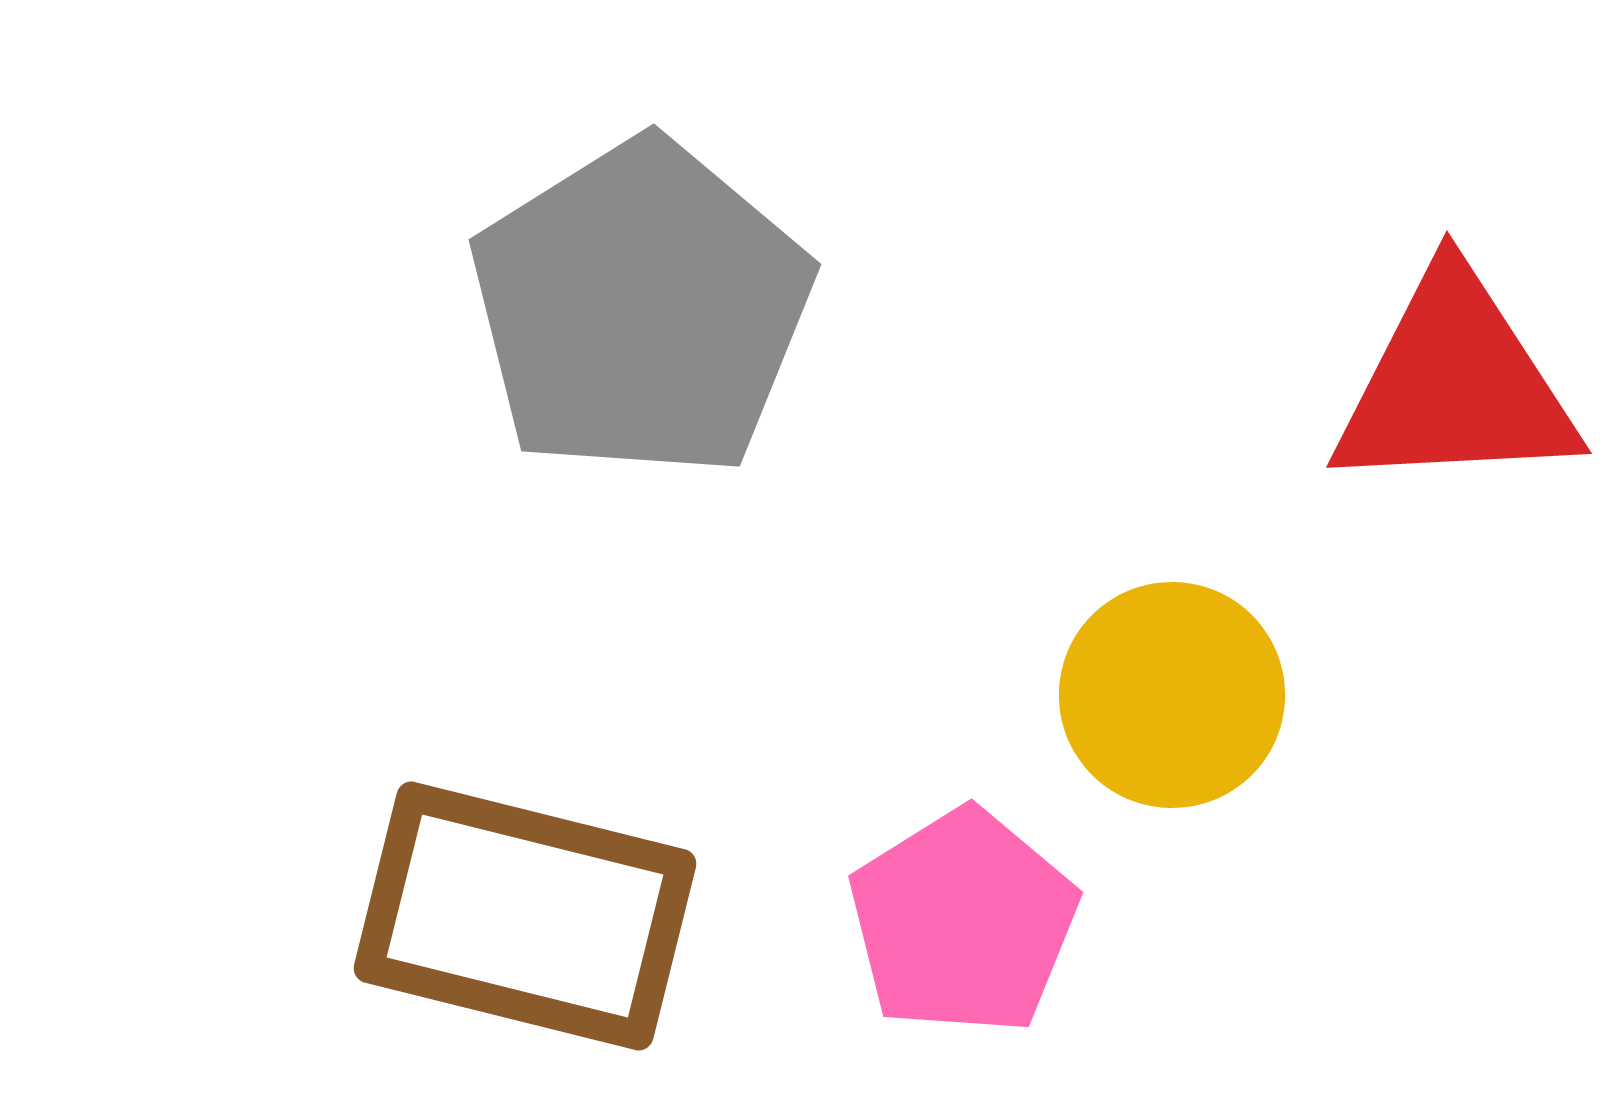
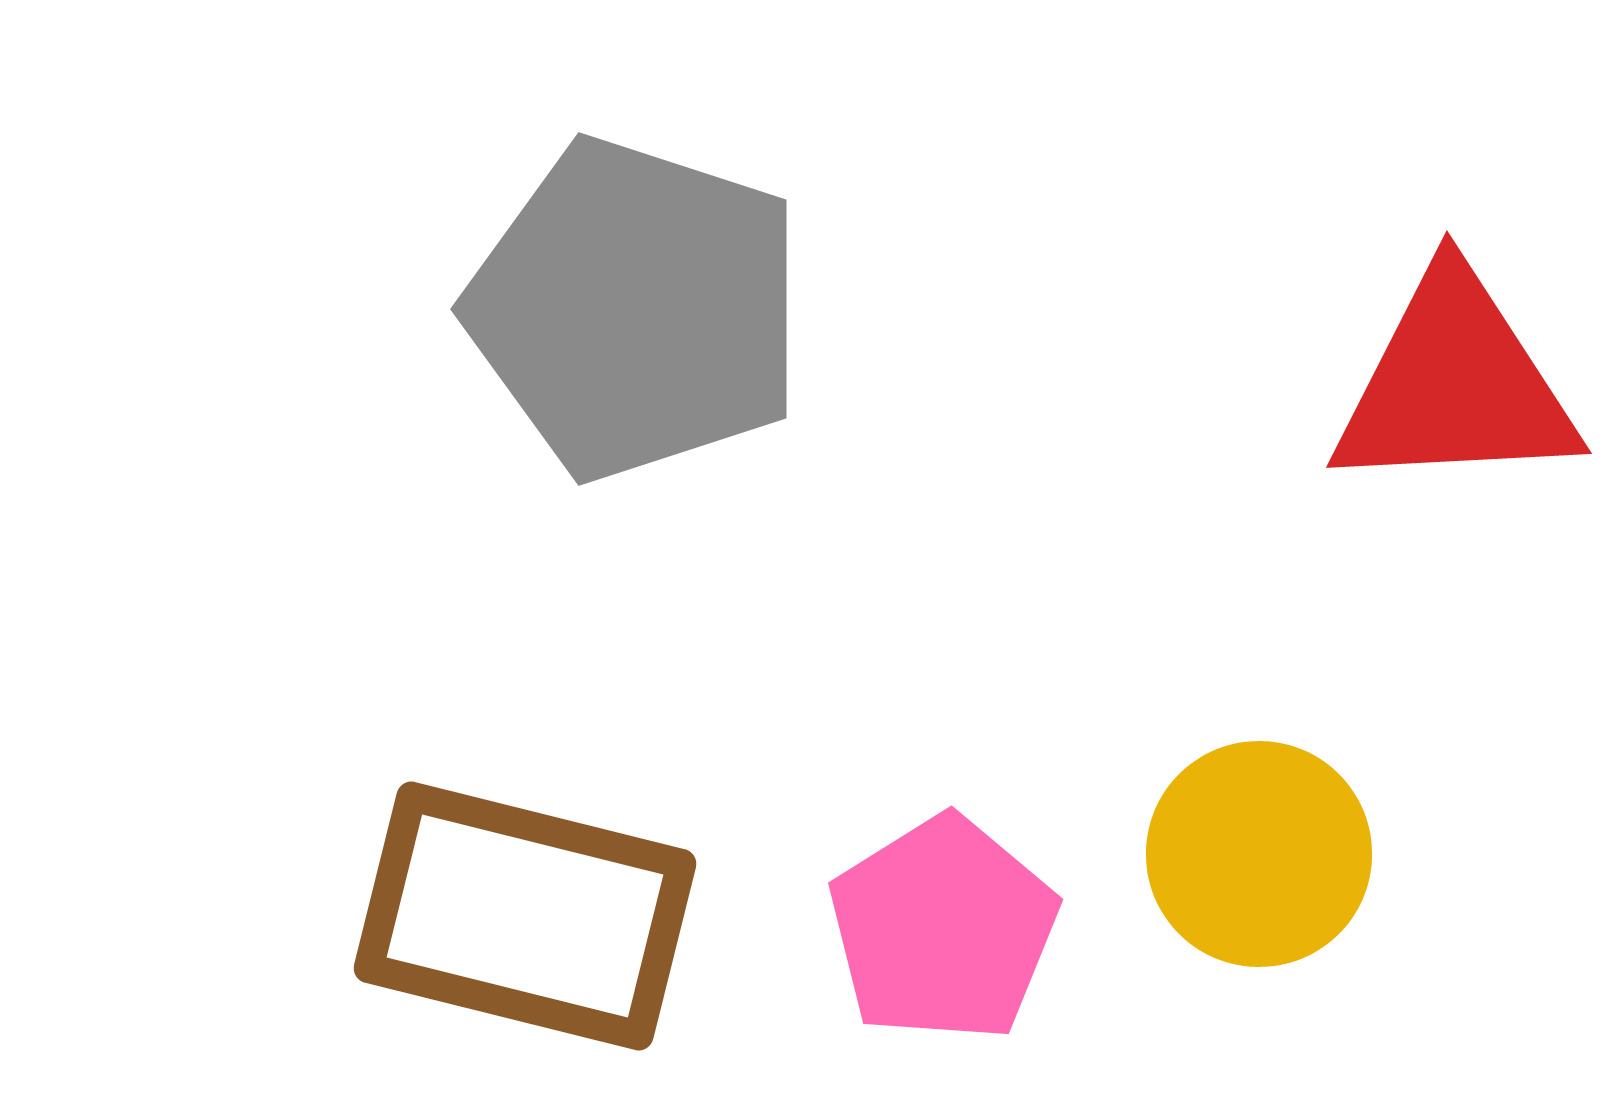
gray pentagon: moved 5 px left; rotated 22 degrees counterclockwise
yellow circle: moved 87 px right, 159 px down
pink pentagon: moved 20 px left, 7 px down
